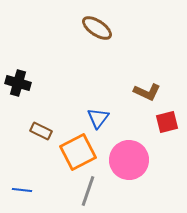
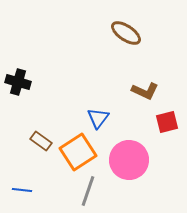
brown ellipse: moved 29 px right, 5 px down
black cross: moved 1 px up
brown L-shape: moved 2 px left, 1 px up
brown rectangle: moved 10 px down; rotated 10 degrees clockwise
orange square: rotated 6 degrees counterclockwise
